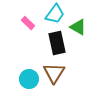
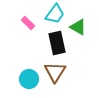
brown triangle: moved 1 px right, 1 px up
